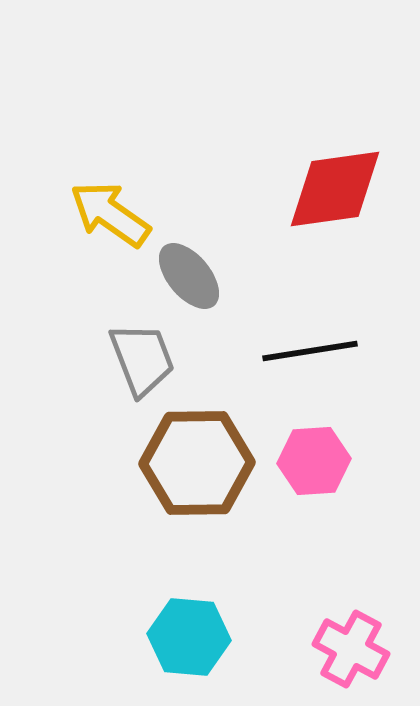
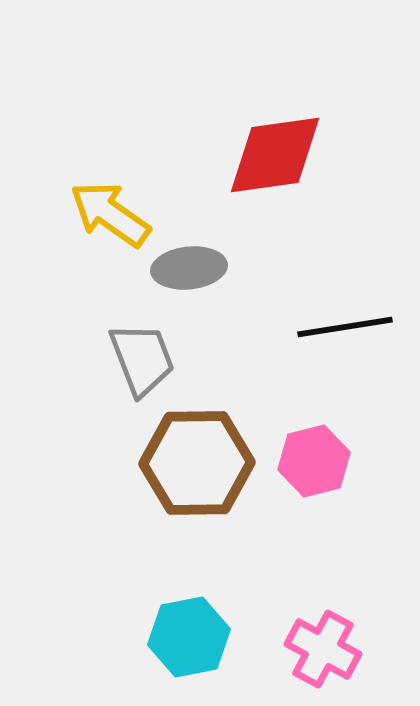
red diamond: moved 60 px left, 34 px up
gray ellipse: moved 8 px up; rotated 56 degrees counterclockwise
black line: moved 35 px right, 24 px up
pink hexagon: rotated 10 degrees counterclockwise
cyan hexagon: rotated 16 degrees counterclockwise
pink cross: moved 28 px left
